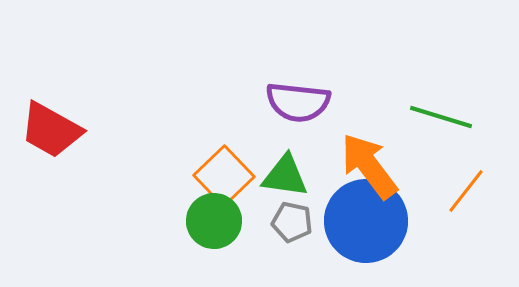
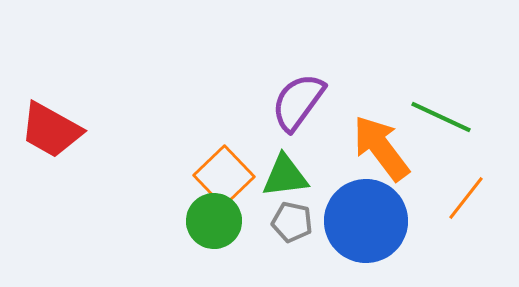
purple semicircle: rotated 120 degrees clockwise
green line: rotated 8 degrees clockwise
orange arrow: moved 12 px right, 18 px up
green triangle: rotated 15 degrees counterclockwise
orange line: moved 7 px down
